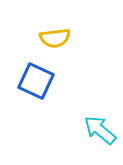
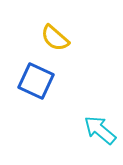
yellow semicircle: rotated 48 degrees clockwise
